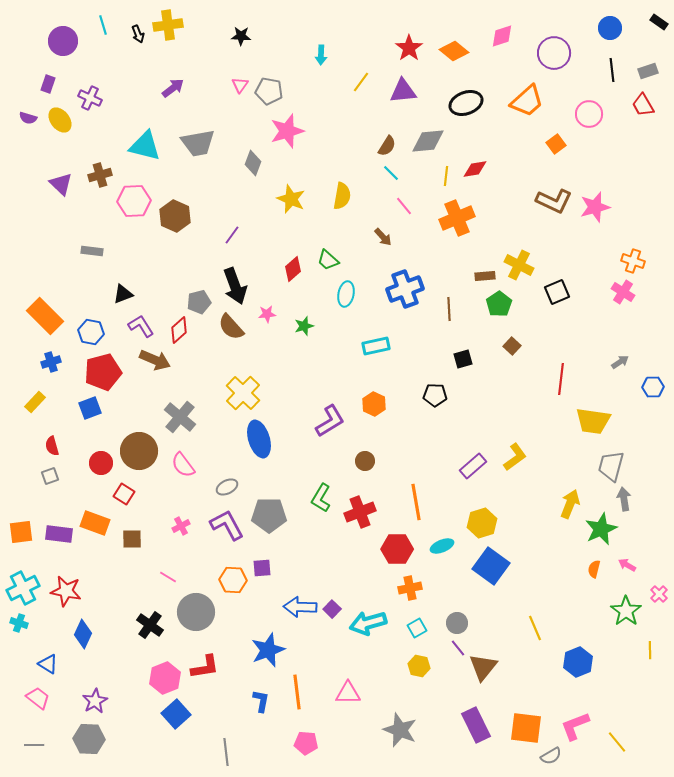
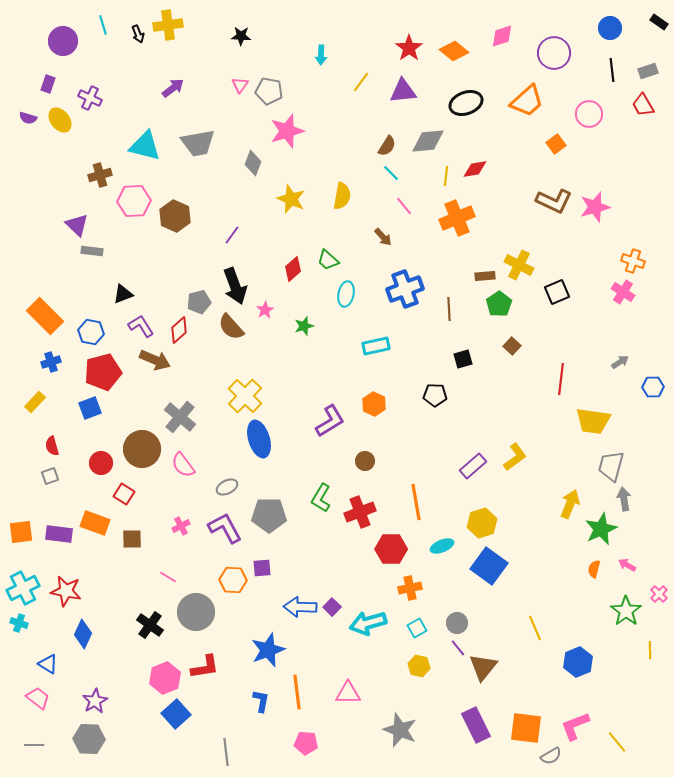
purple triangle at (61, 184): moved 16 px right, 41 px down
pink star at (267, 314): moved 2 px left, 4 px up; rotated 24 degrees counterclockwise
yellow cross at (243, 393): moved 2 px right, 3 px down
brown circle at (139, 451): moved 3 px right, 2 px up
purple L-shape at (227, 525): moved 2 px left, 3 px down
red hexagon at (397, 549): moved 6 px left
blue square at (491, 566): moved 2 px left
purple square at (332, 609): moved 2 px up
